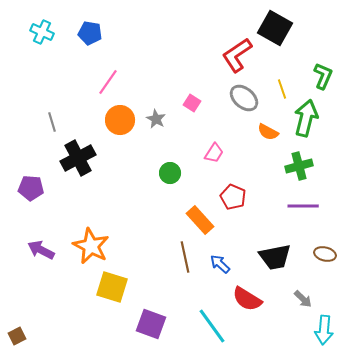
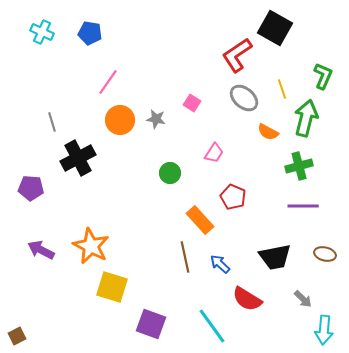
gray star: rotated 18 degrees counterclockwise
